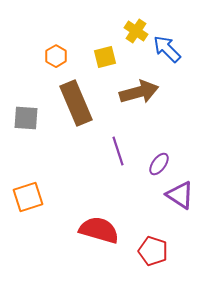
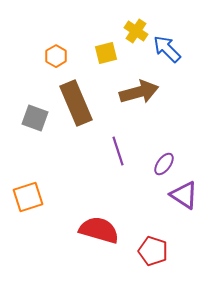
yellow square: moved 1 px right, 4 px up
gray square: moved 9 px right; rotated 16 degrees clockwise
purple ellipse: moved 5 px right
purple triangle: moved 4 px right
